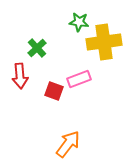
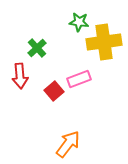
red square: rotated 30 degrees clockwise
